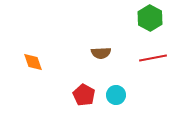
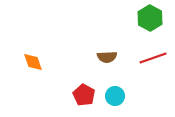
brown semicircle: moved 6 px right, 4 px down
red line: rotated 8 degrees counterclockwise
cyan circle: moved 1 px left, 1 px down
